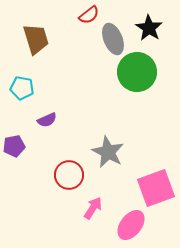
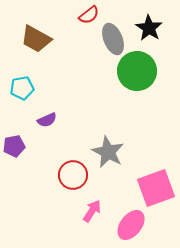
brown trapezoid: rotated 136 degrees clockwise
green circle: moved 1 px up
cyan pentagon: rotated 20 degrees counterclockwise
red circle: moved 4 px right
pink arrow: moved 1 px left, 3 px down
